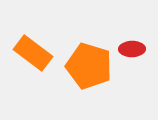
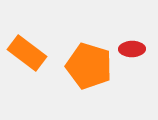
orange rectangle: moved 6 px left
